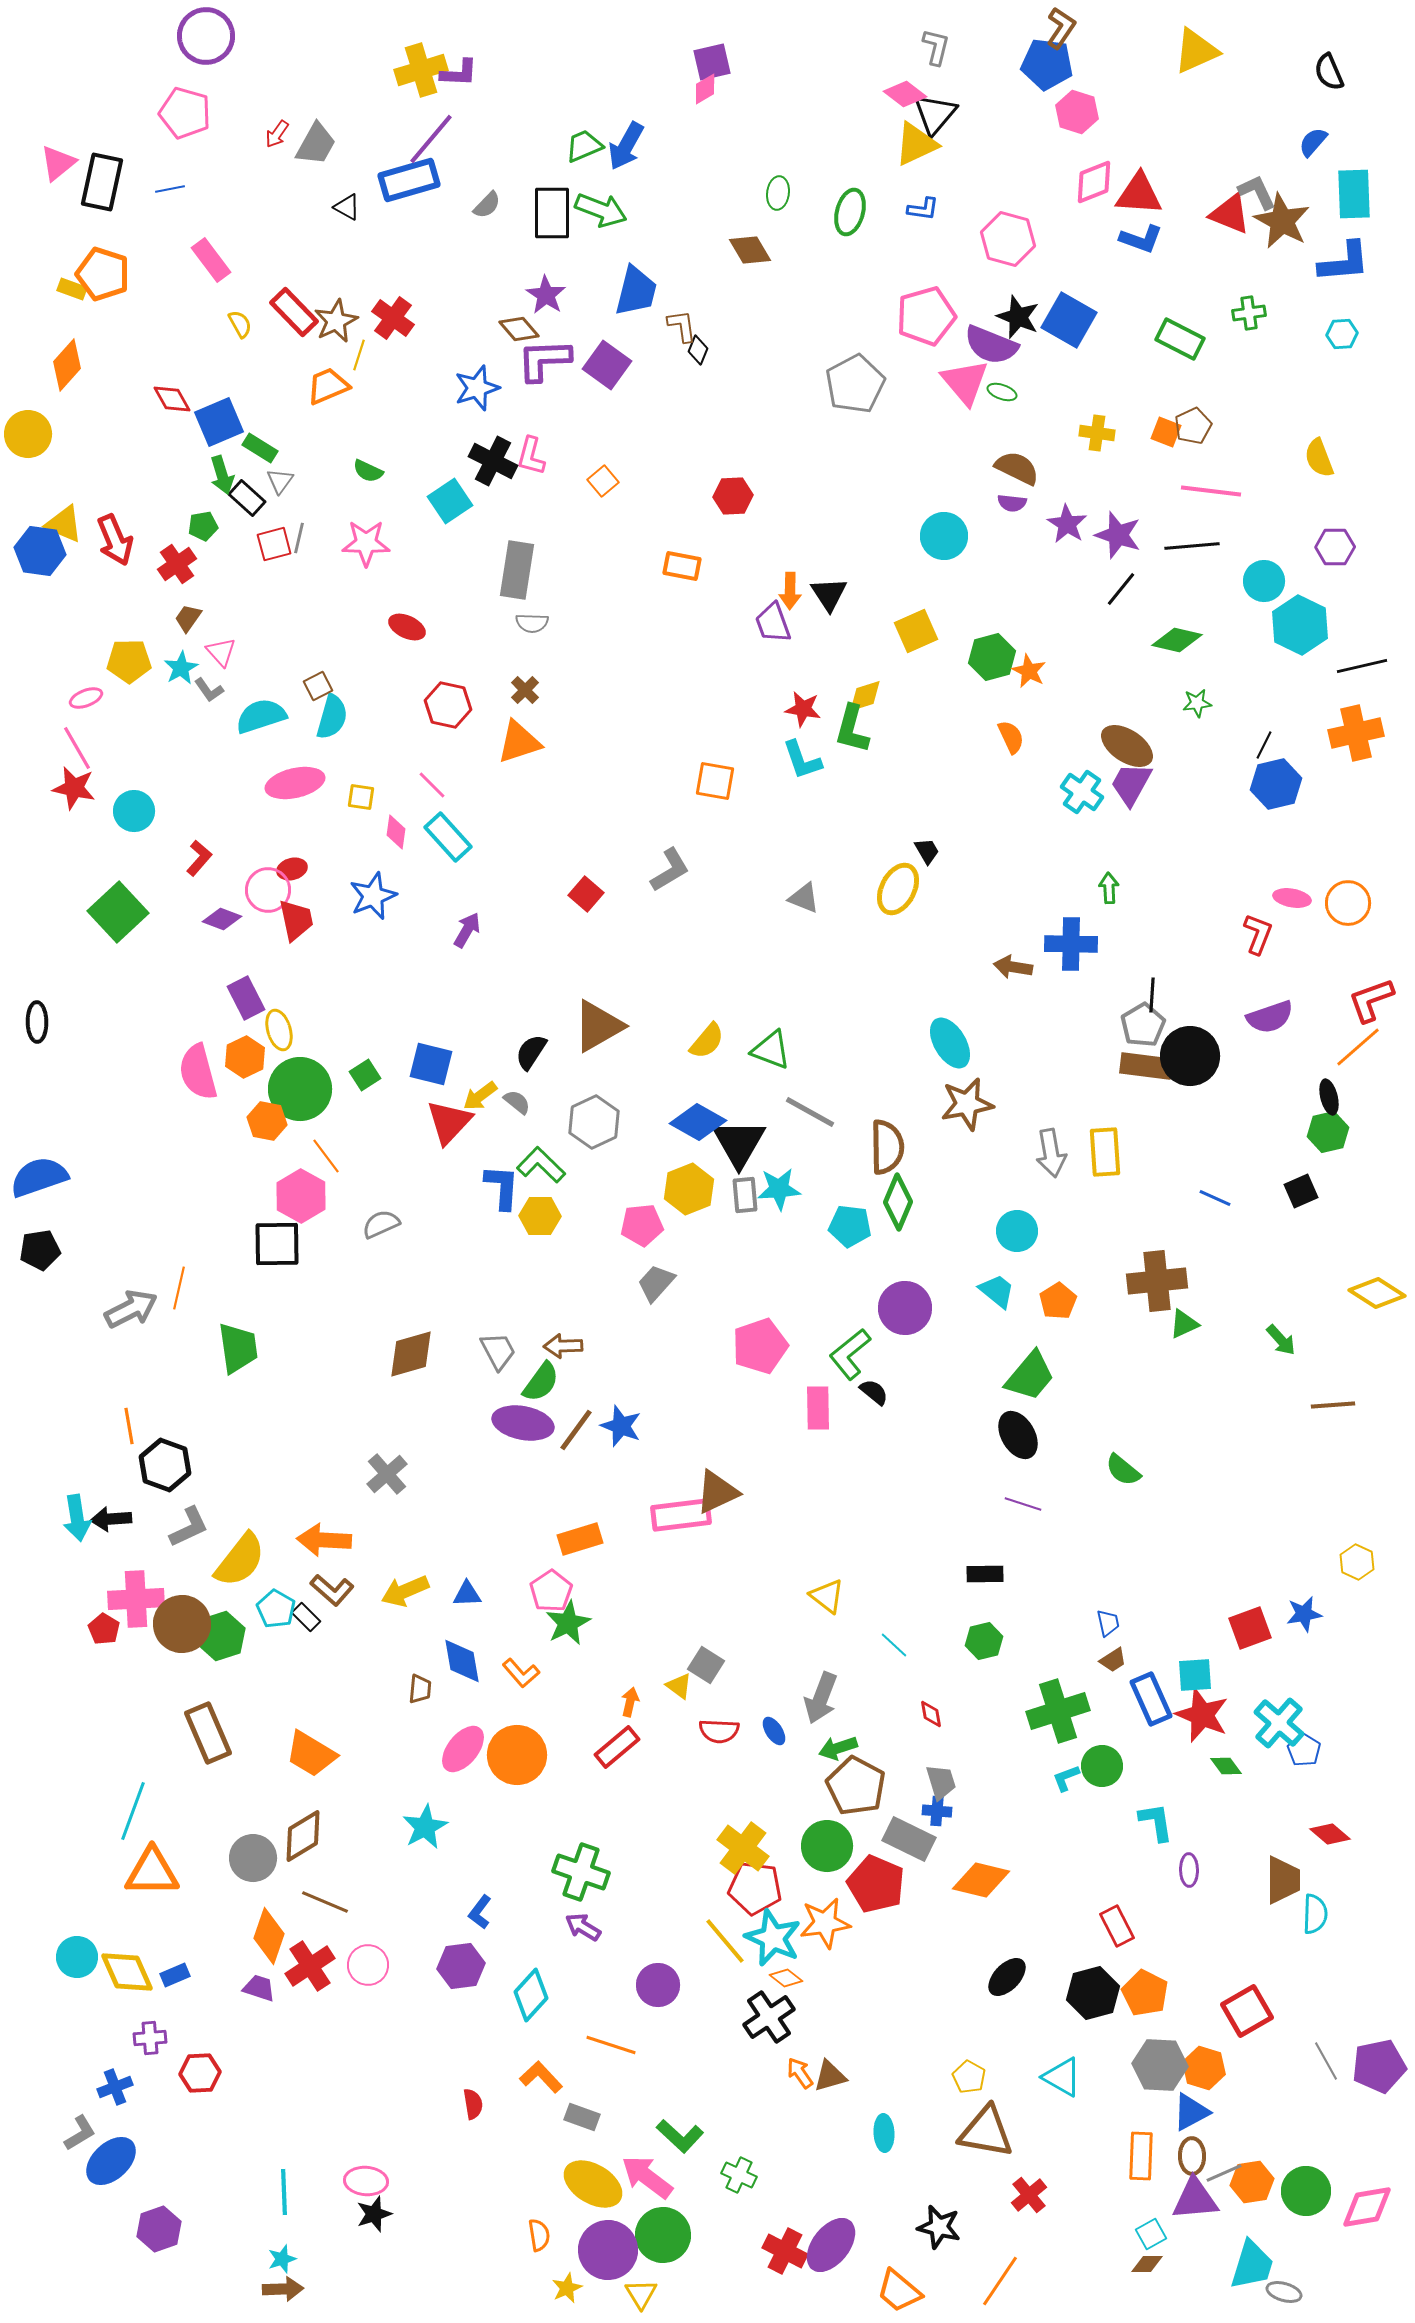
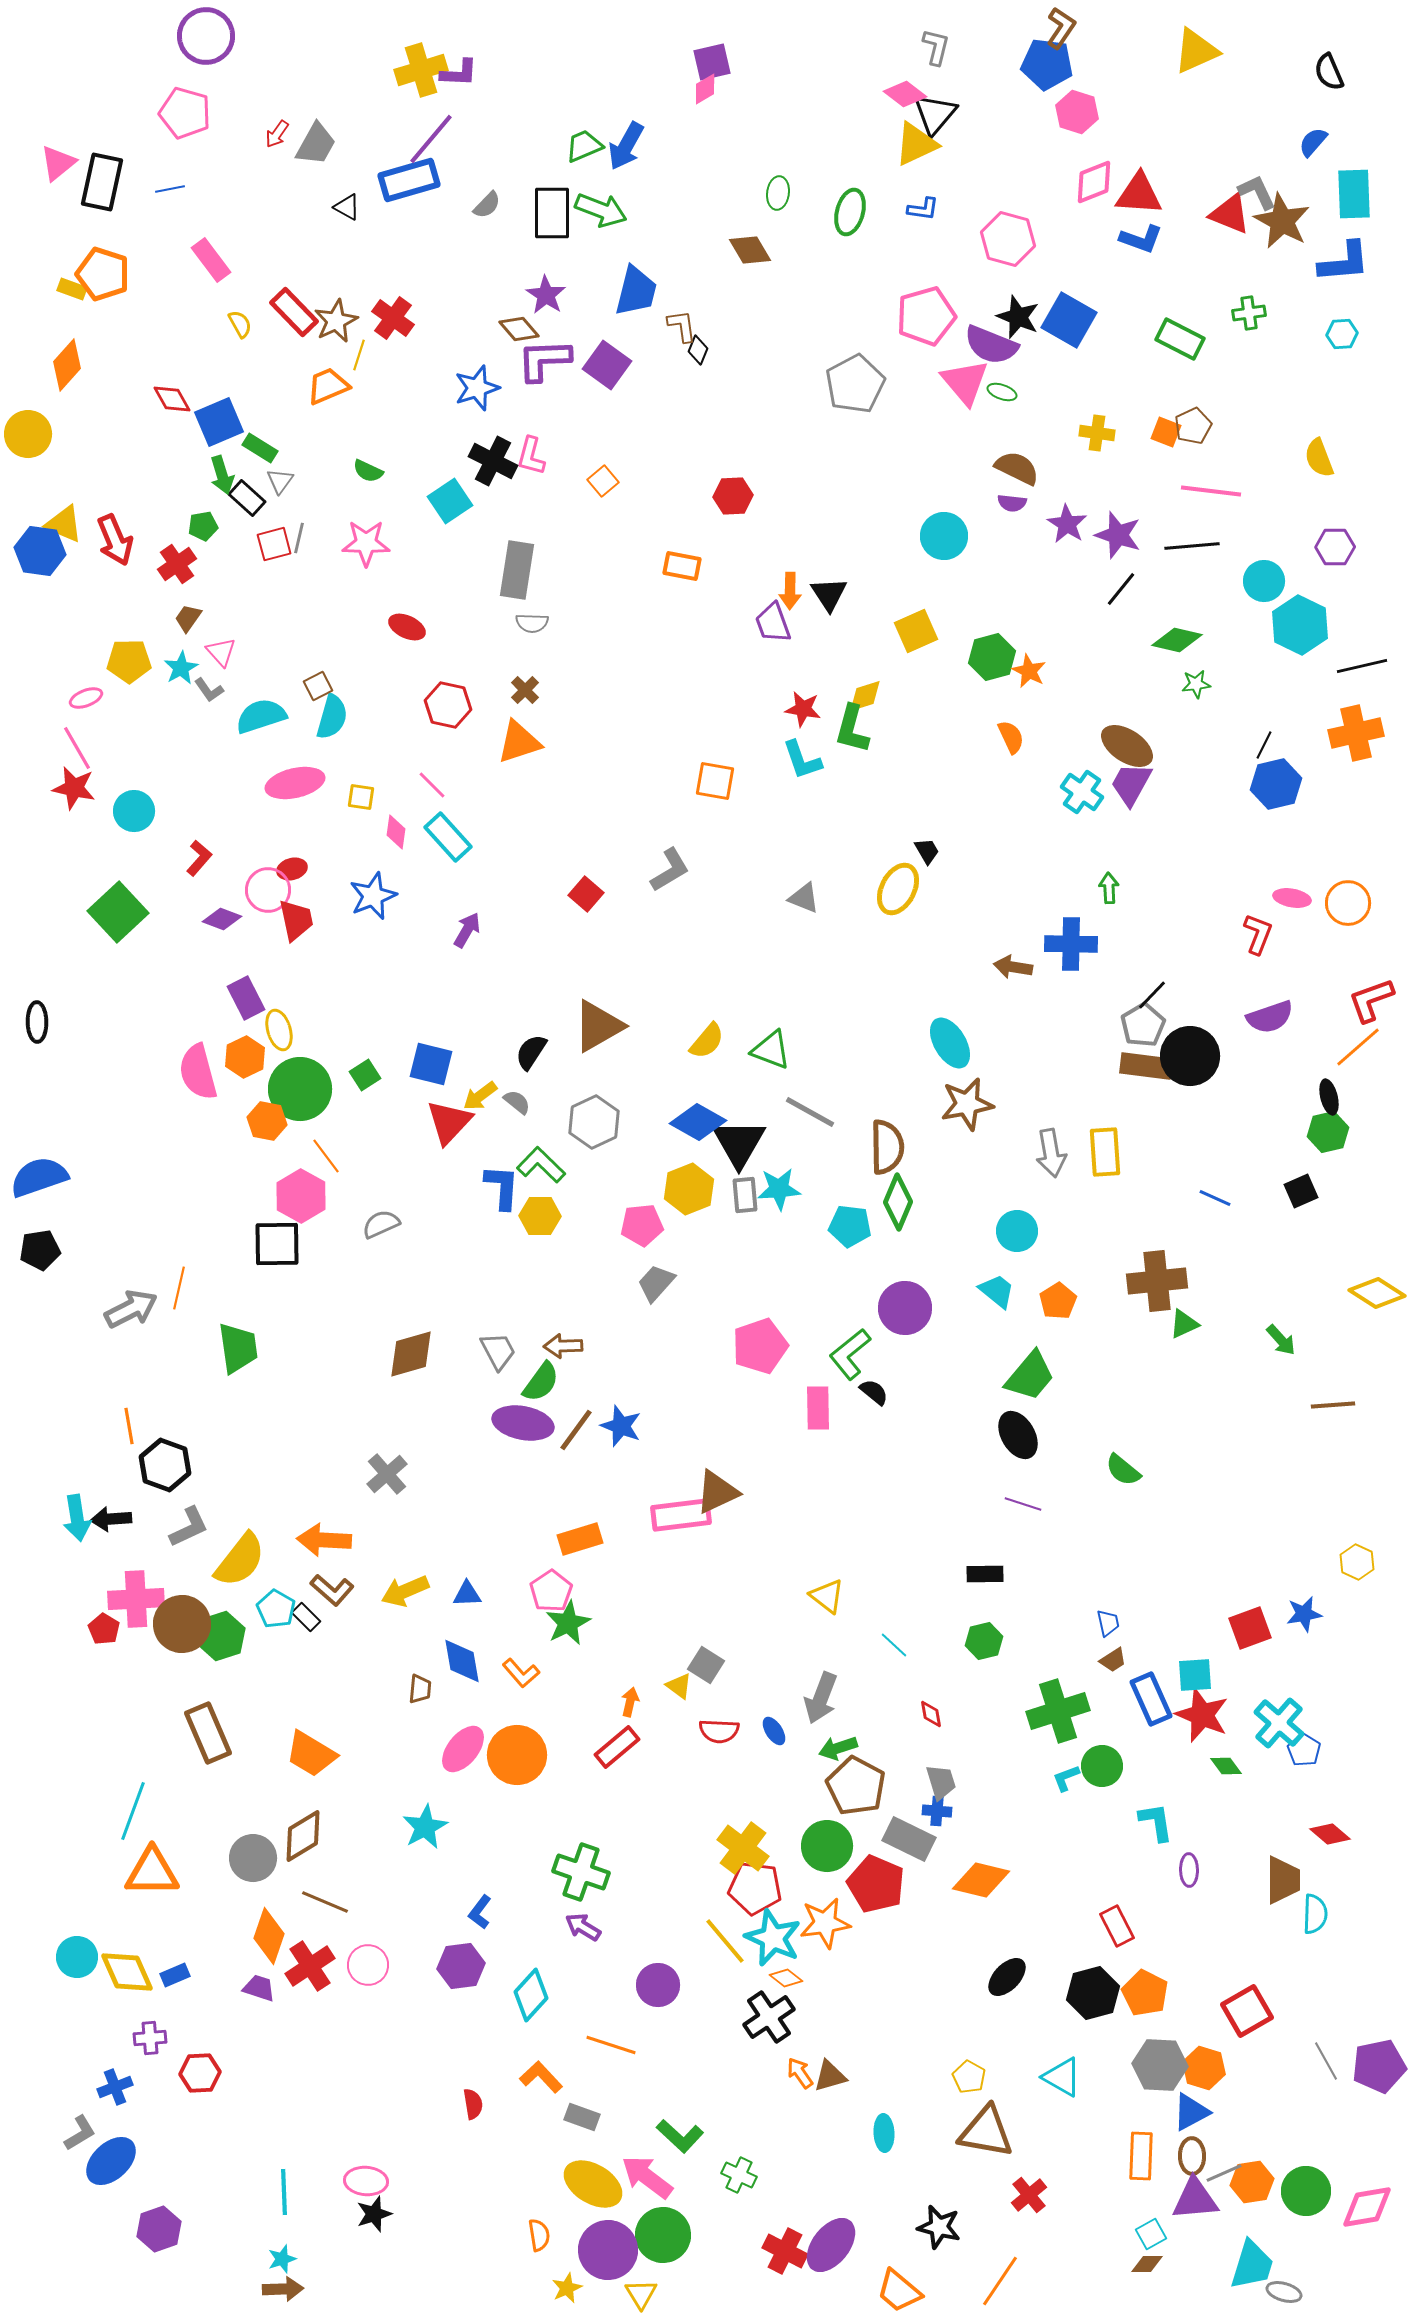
green star at (1197, 703): moved 1 px left, 19 px up
black line at (1152, 995): rotated 40 degrees clockwise
